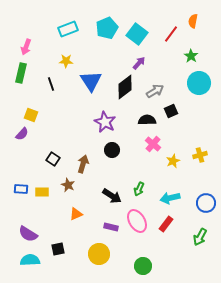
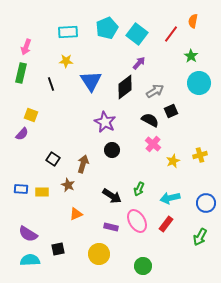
cyan rectangle at (68, 29): moved 3 px down; rotated 18 degrees clockwise
black semicircle at (147, 120): moved 3 px right; rotated 30 degrees clockwise
